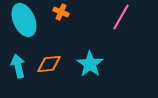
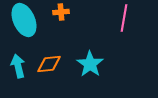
orange cross: rotated 28 degrees counterclockwise
pink line: moved 3 px right, 1 px down; rotated 20 degrees counterclockwise
